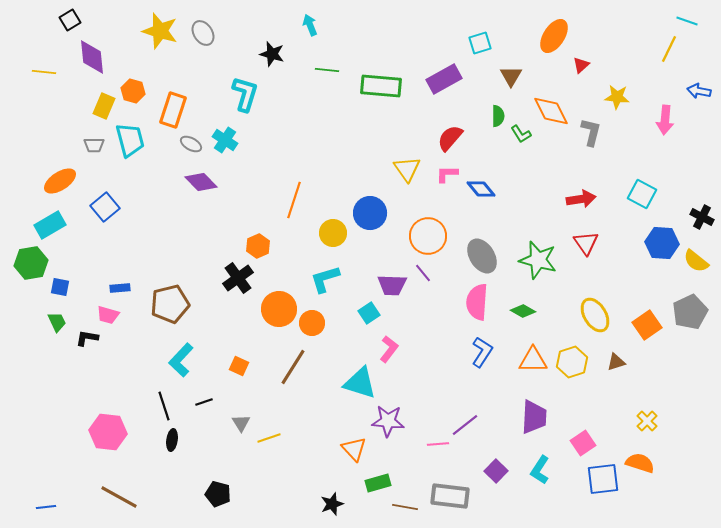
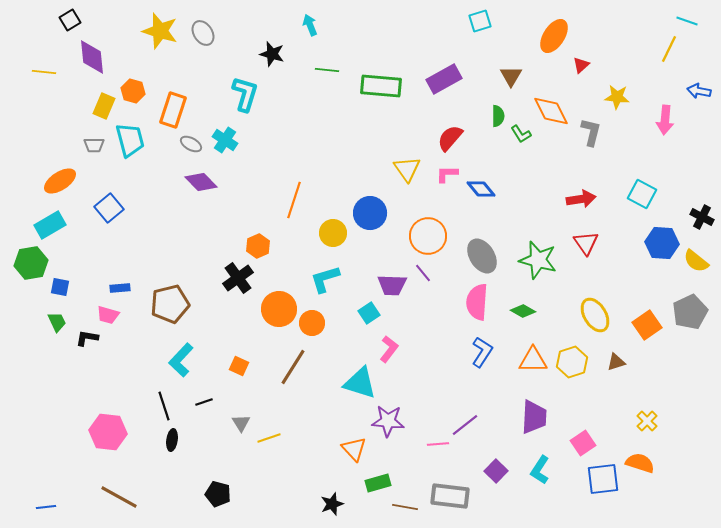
cyan square at (480, 43): moved 22 px up
blue square at (105, 207): moved 4 px right, 1 px down
